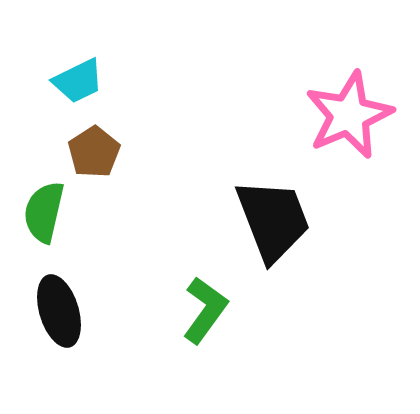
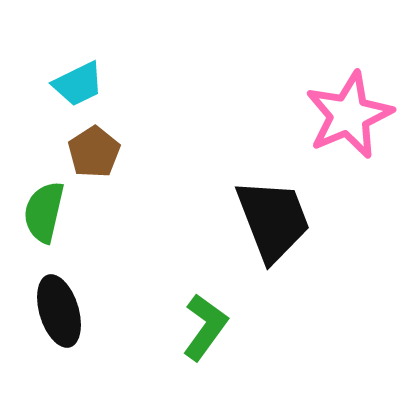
cyan trapezoid: moved 3 px down
green L-shape: moved 17 px down
